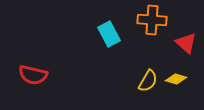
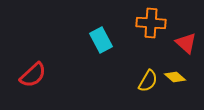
orange cross: moved 1 px left, 3 px down
cyan rectangle: moved 8 px left, 6 px down
red semicircle: rotated 56 degrees counterclockwise
yellow diamond: moved 1 px left, 2 px up; rotated 25 degrees clockwise
